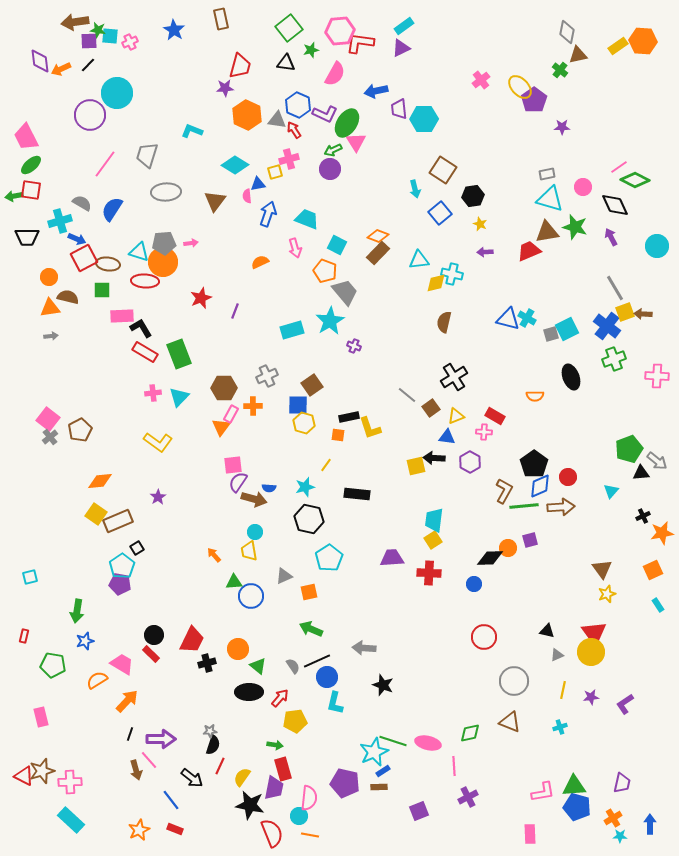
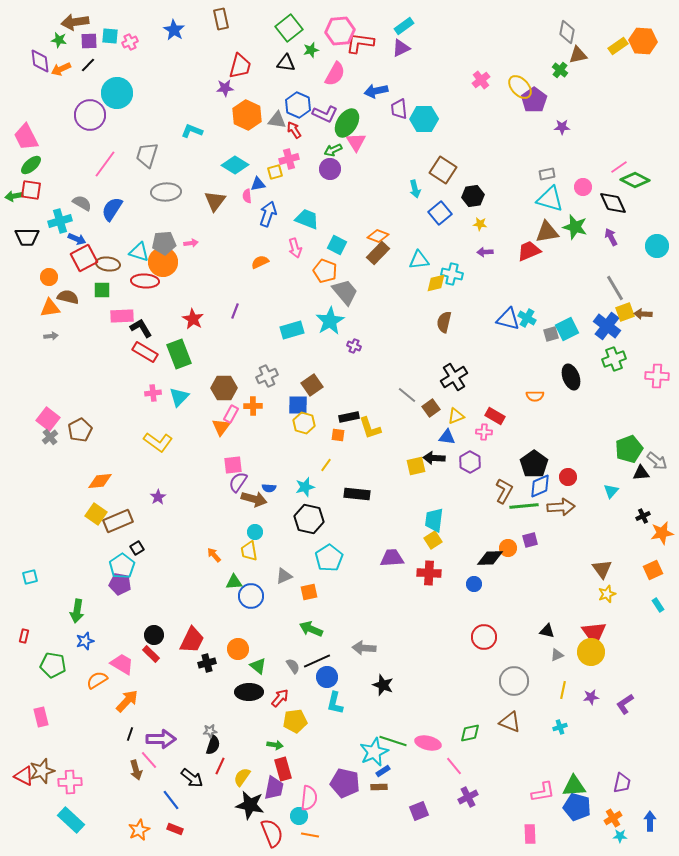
green star at (98, 30): moved 39 px left, 10 px down
black diamond at (615, 205): moved 2 px left, 2 px up
yellow star at (480, 224): rotated 16 degrees counterclockwise
red star at (201, 298): moved 8 px left, 21 px down; rotated 20 degrees counterclockwise
pink line at (454, 766): rotated 36 degrees counterclockwise
blue arrow at (650, 824): moved 3 px up
